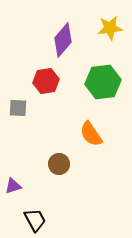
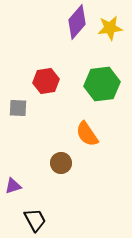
purple diamond: moved 14 px right, 18 px up
green hexagon: moved 1 px left, 2 px down
orange semicircle: moved 4 px left
brown circle: moved 2 px right, 1 px up
